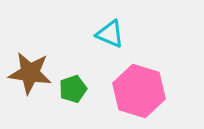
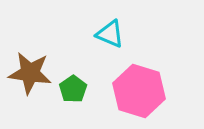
green pentagon: rotated 16 degrees counterclockwise
